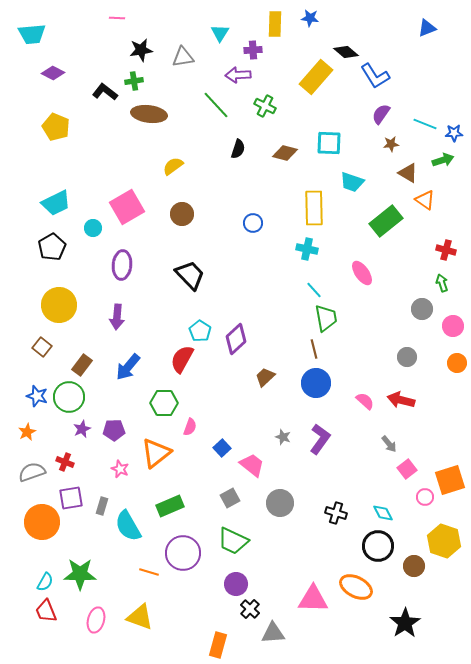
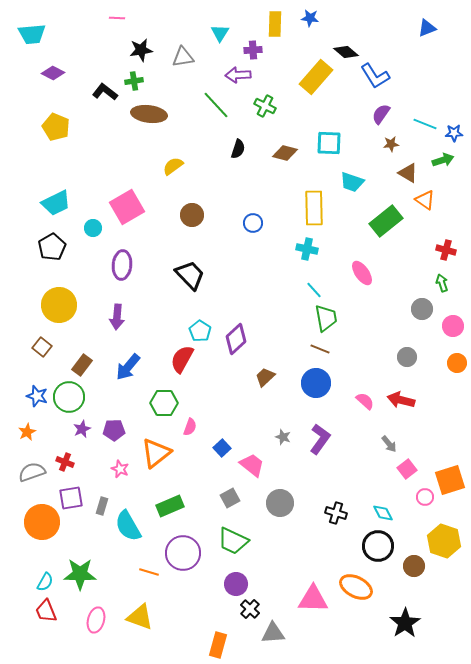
brown circle at (182, 214): moved 10 px right, 1 px down
brown line at (314, 349): moved 6 px right; rotated 54 degrees counterclockwise
